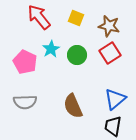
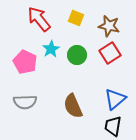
red arrow: moved 2 px down
